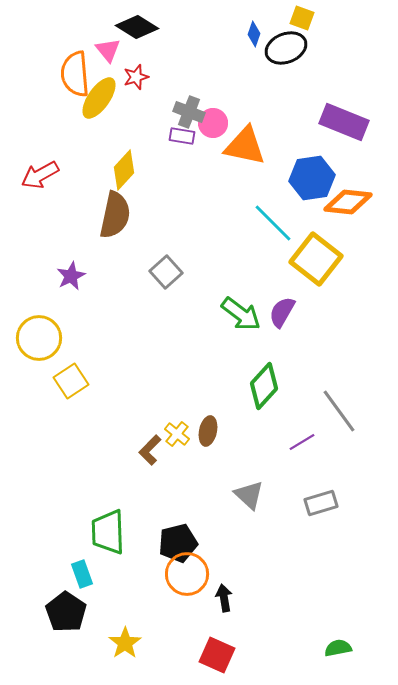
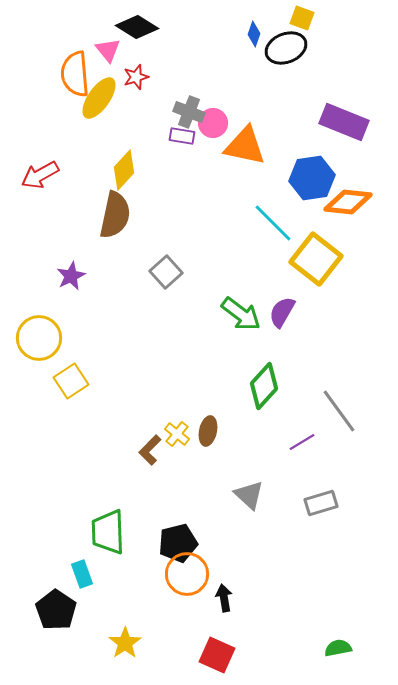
black pentagon at (66, 612): moved 10 px left, 2 px up
